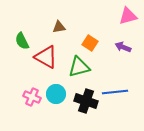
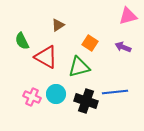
brown triangle: moved 1 px left, 2 px up; rotated 24 degrees counterclockwise
